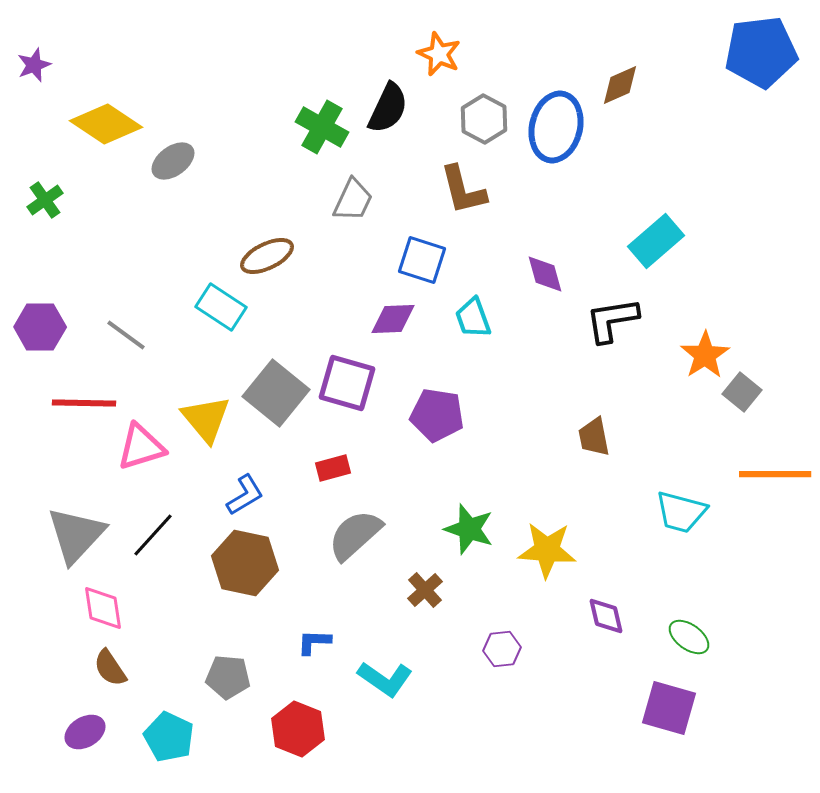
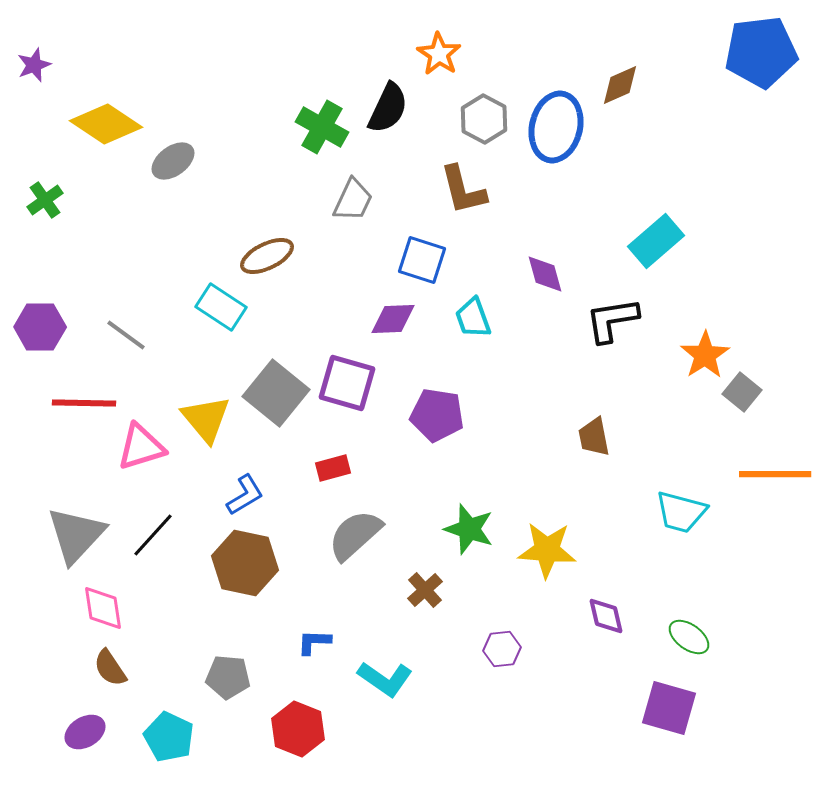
orange star at (439, 54): rotated 9 degrees clockwise
